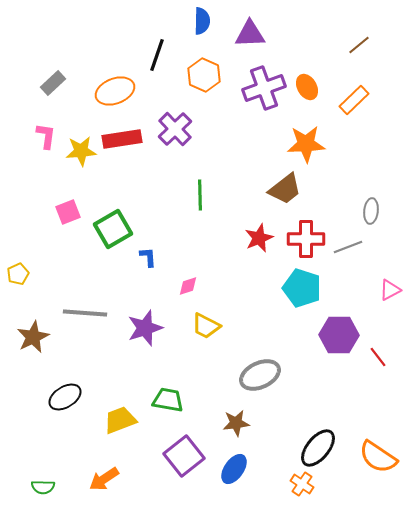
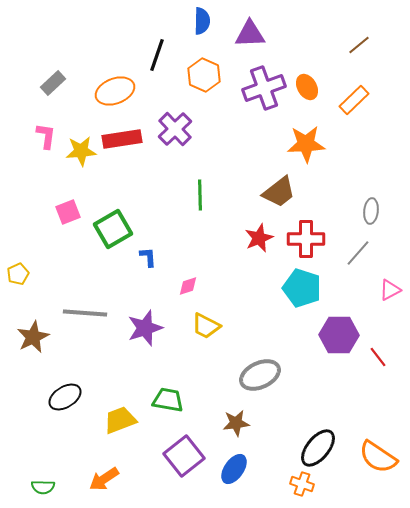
brown trapezoid at (285, 189): moved 6 px left, 3 px down
gray line at (348, 247): moved 10 px right, 6 px down; rotated 28 degrees counterclockwise
orange cross at (302, 484): rotated 15 degrees counterclockwise
